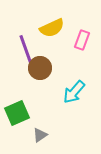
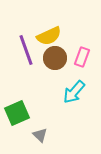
yellow semicircle: moved 3 px left, 8 px down
pink rectangle: moved 17 px down
brown circle: moved 15 px right, 10 px up
gray triangle: rotated 42 degrees counterclockwise
